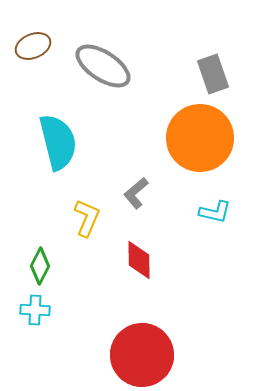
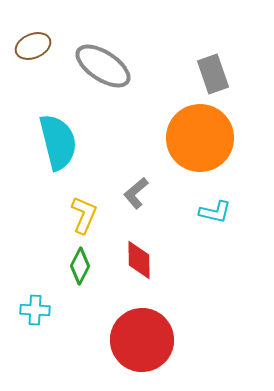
yellow L-shape: moved 3 px left, 3 px up
green diamond: moved 40 px right
red circle: moved 15 px up
